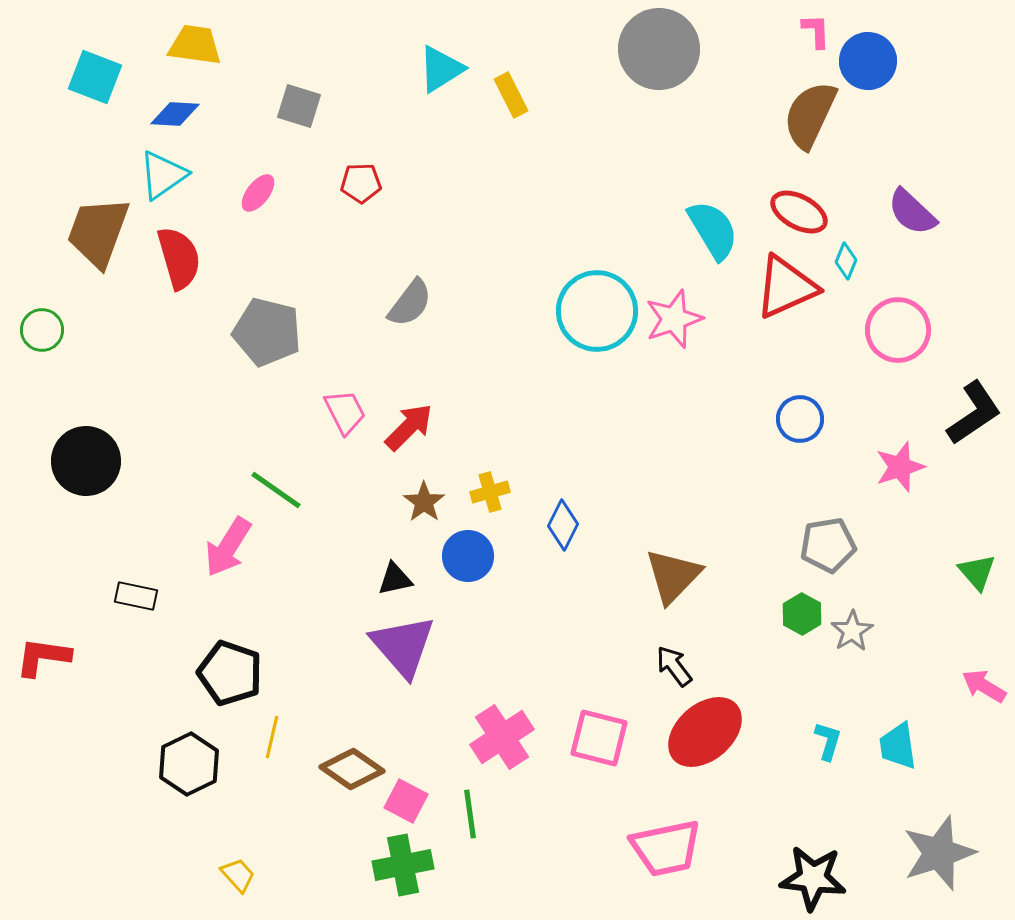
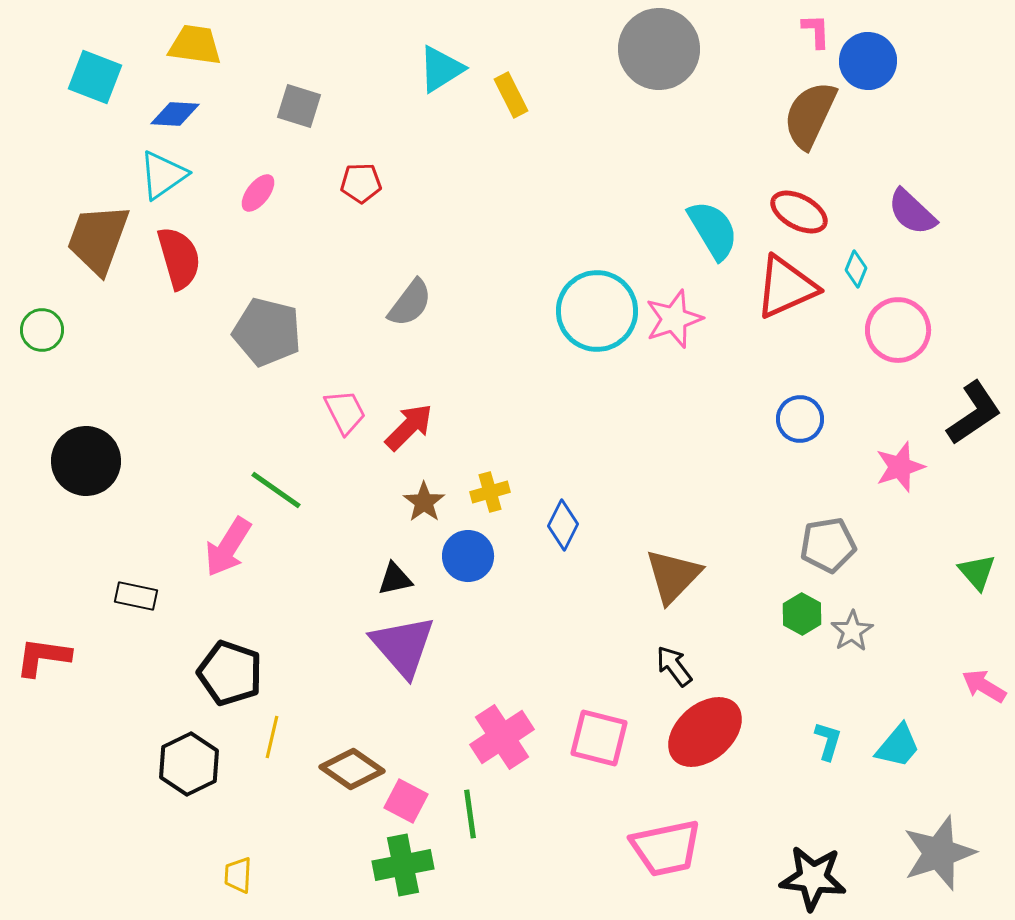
brown trapezoid at (98, 232): moved 7 px down
cyan diamond at (846, 261): moved 10 px right, 8 px down
cyan trapezoid at (898, 746): rotated 132 degrees counterclockwise
yellow trapezoid at (238, 875): rotated 135 degrees counterclockwise
